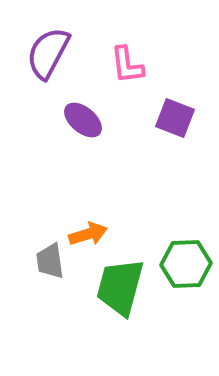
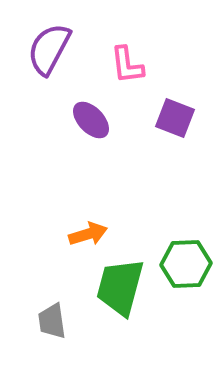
purple semicircle: moved 1 px right, 4 px up
purple ellipse: moved 8 px right; rotated 6 degrees clockwise
gray trapezoid: moved 2 px right, 60 px down
